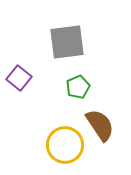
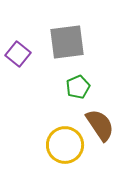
purple square: moved 1 px left, 24 px up
